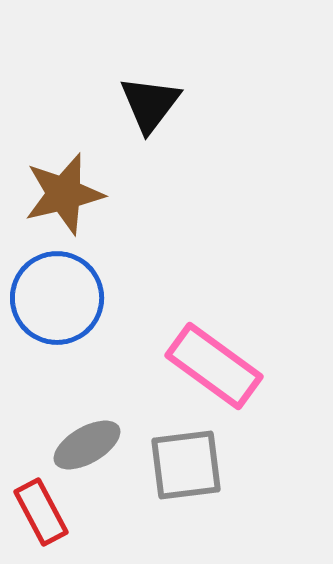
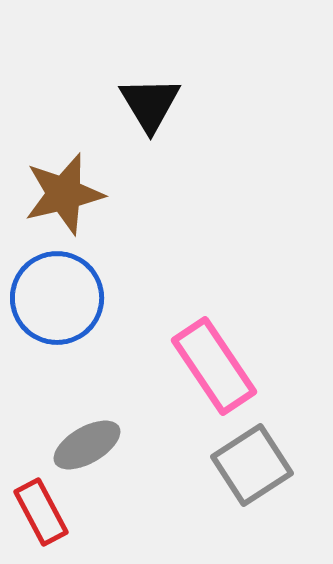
black triangle: rotated 8 degrees counterclockwise
pink rectangle: rotated 20 degrees clockwise
gray square: moved 66 px right; rotated 26 degrees counterclockwise
